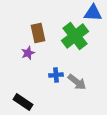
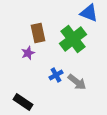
blue triangle: moved 4 px left; rotated 18 degrees clockwise
green cross: moved 2 px left, 3 px down
blue cross: rotated 24 degrees counterclockwise
